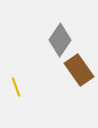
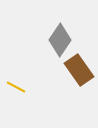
yellow line: rotated 42 degrees counterclockwise
